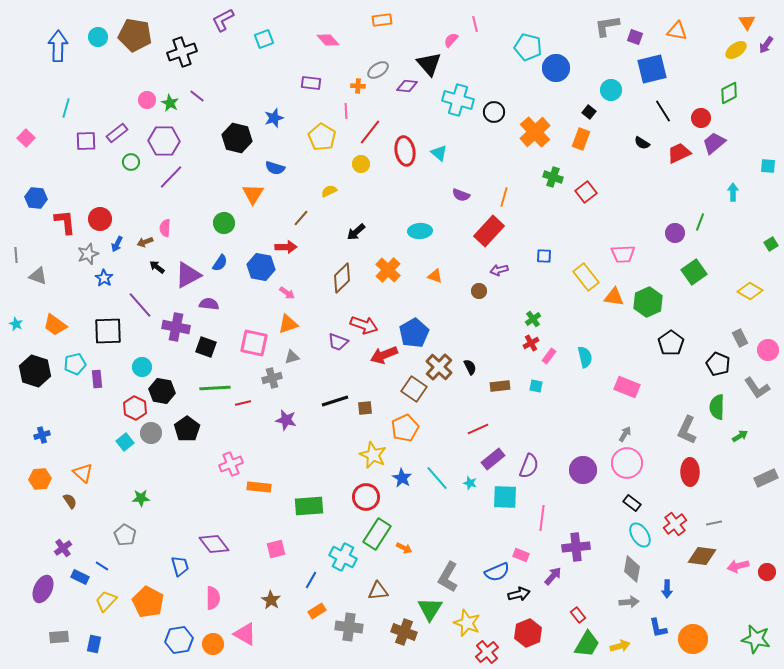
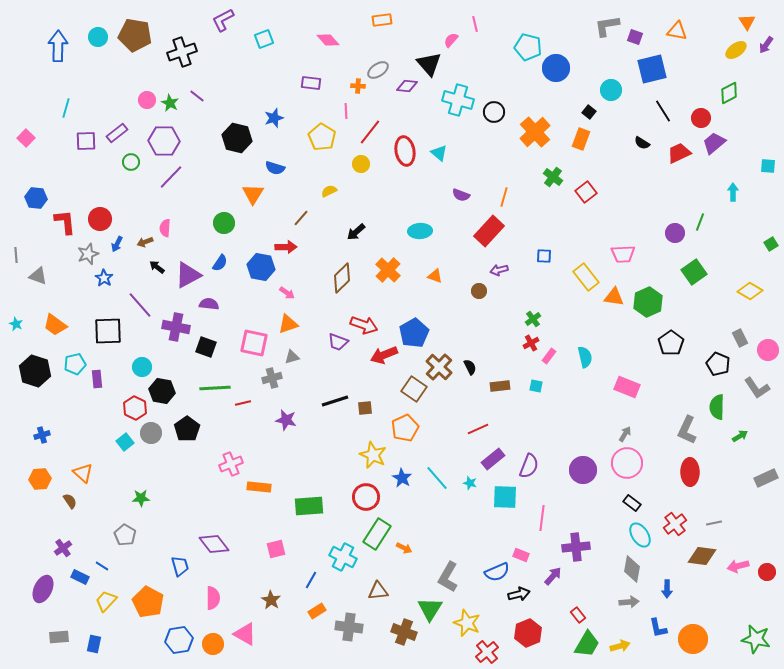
green cross at (553, 177): rotated 18 degrees clockwise
